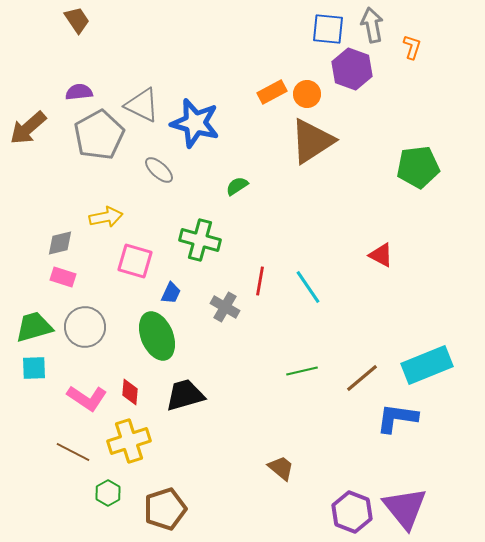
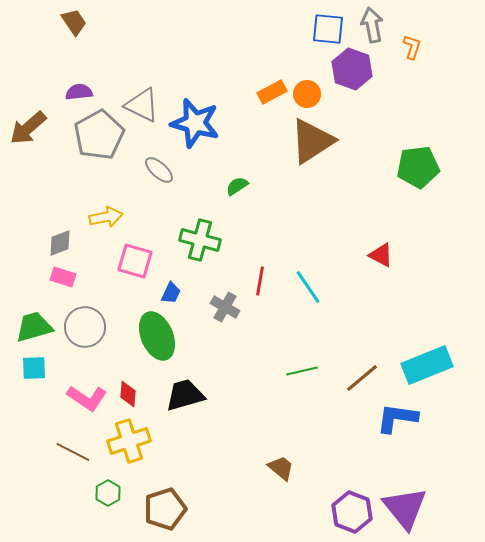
brown trapezoid at (77, 20): moved 3 px left, 2 px down
gray diamond at (60, 243): rotated 8 degrees counterclockwise
red diamond at (130, 392): moved 2 px left, 2 px down
